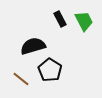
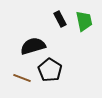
green trapezoid: rotated 15 degrees clockwise
brown line: moved 1 px right, 1 px up; rotated 18 degrees counterclockwise
